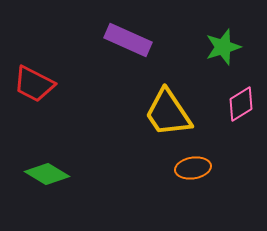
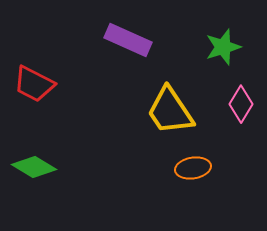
pink diamond: rotated 27 degrees counterclockwise
yellow trapezoid: moved 2 px right, 2 px up
green diamond: moved 13 px left, 7 px up
